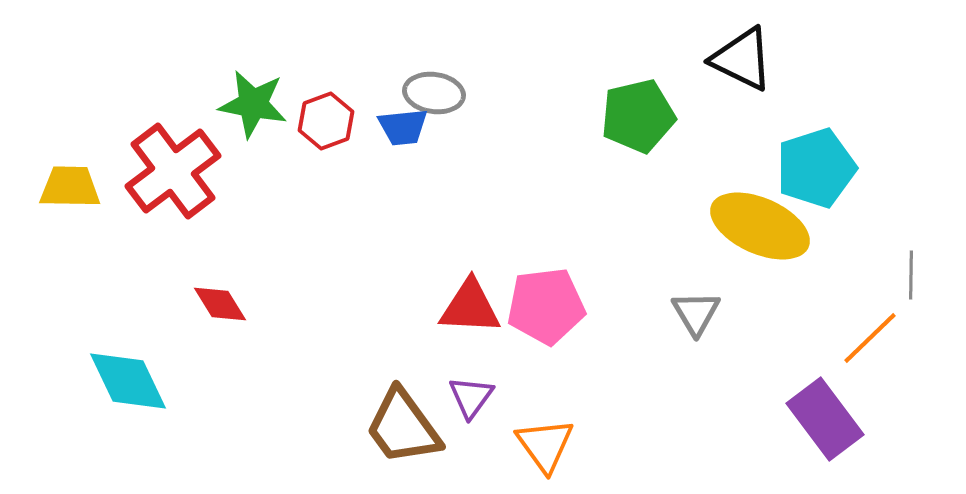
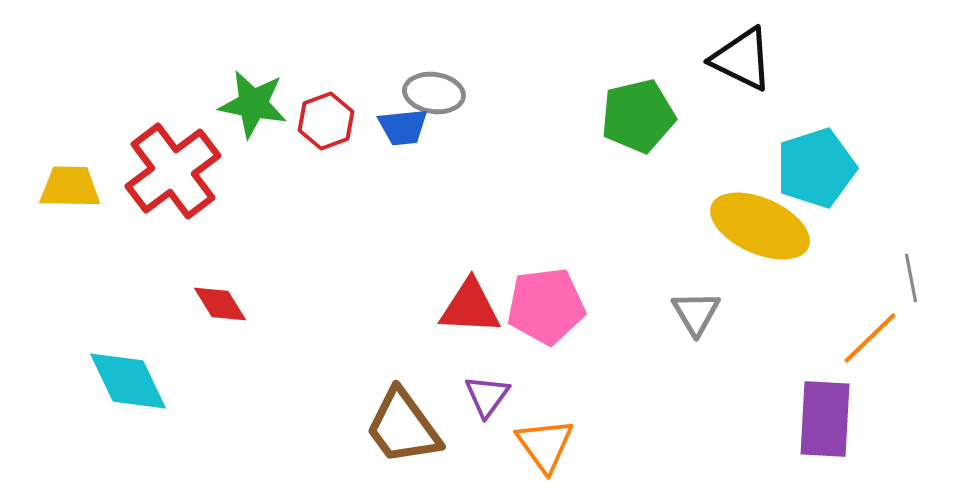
gray line: moved 3 px down; rotated 12 degrees counterclockwise
purple triangle: moved 16 px right, 1 px up
purple rectangle: rotated 40 degrees clockwise
